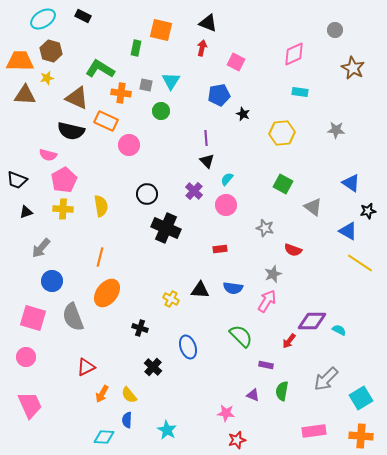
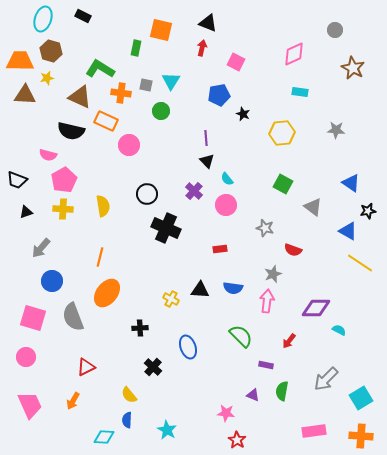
cyan ellipse at (43, 19): rotated 40 degrees counterclockwise
brown triangle at (77, 98): moved 3 px right, 1 px up
cyan semicircle at (227, 179): rotated 80 degrees counterclockwise
yellow semicircle at (101, 206): moved 2 px right
pink arrow at (267, 301): rotated 25 degrees counterclockwise
purple diamond at (312, 321): moved 4 px right, 13 px up
black cross at (140, 328): rotated 21 degrees counterclockwise
orange arrow at (102, 394): moved 29 px left, 7 px down
red star at (237, 440): rotated 24 degrees counterclockwise
